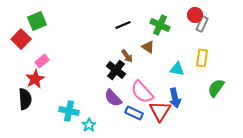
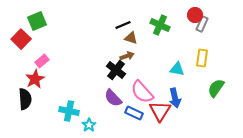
brown triangle: moved 17 px left, 9 px up; rotated 16 degrees counterclockwise
brown arrow: rotated 72 degrees counterclockwise
